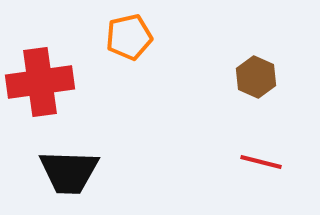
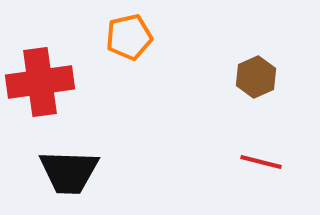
brown hexagon: rotated 12 degrees clockwise
